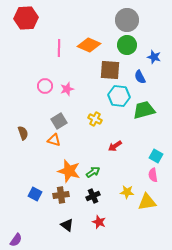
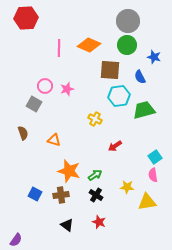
gray circle: moved 1 px right, 1 px down
cyan hexagon: rotated 15 degrees counterclockwise
gray square: moved 25 px left, 17 px up; rotated 28 degrees counterclockwise
cyan square: moved 1 px left, 1 px down; rotated 24 degrees clockwise
green arrow: moved 2 px right, 3 px down
yellow star: moved 5 px up
black cross: moved 3 px right, 1 px up; rotated 32 degrees counterclockwise
